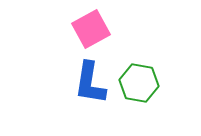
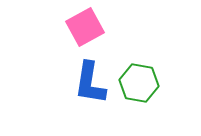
pink square: moved 6 px left, 2 px up
